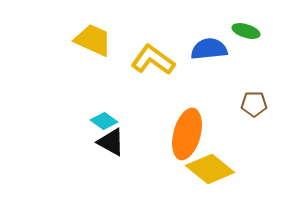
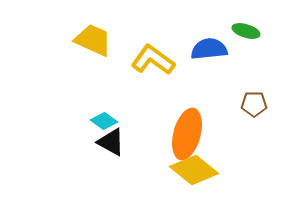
yellow diamond: moved 16 px left, 1 px down
